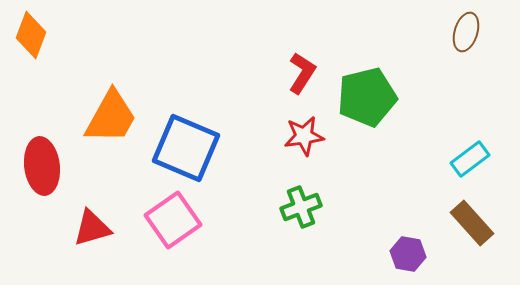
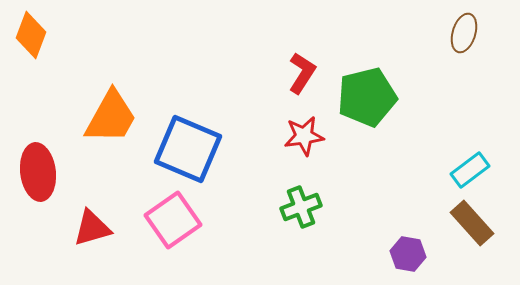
brown ellipse: moved 2 px left, 1 px down
blue square: moved 2 px right, 1 px down
cyan rectangle: moved 11 px down
red ellipse: moved 4 px left, 6 px down
